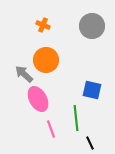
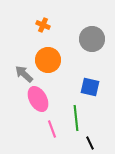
gray circle: moved 13 px down
orange circle: moved 2 px right
blue square: moved 2 px left, 3 px up
pink line: moved 1 px right
